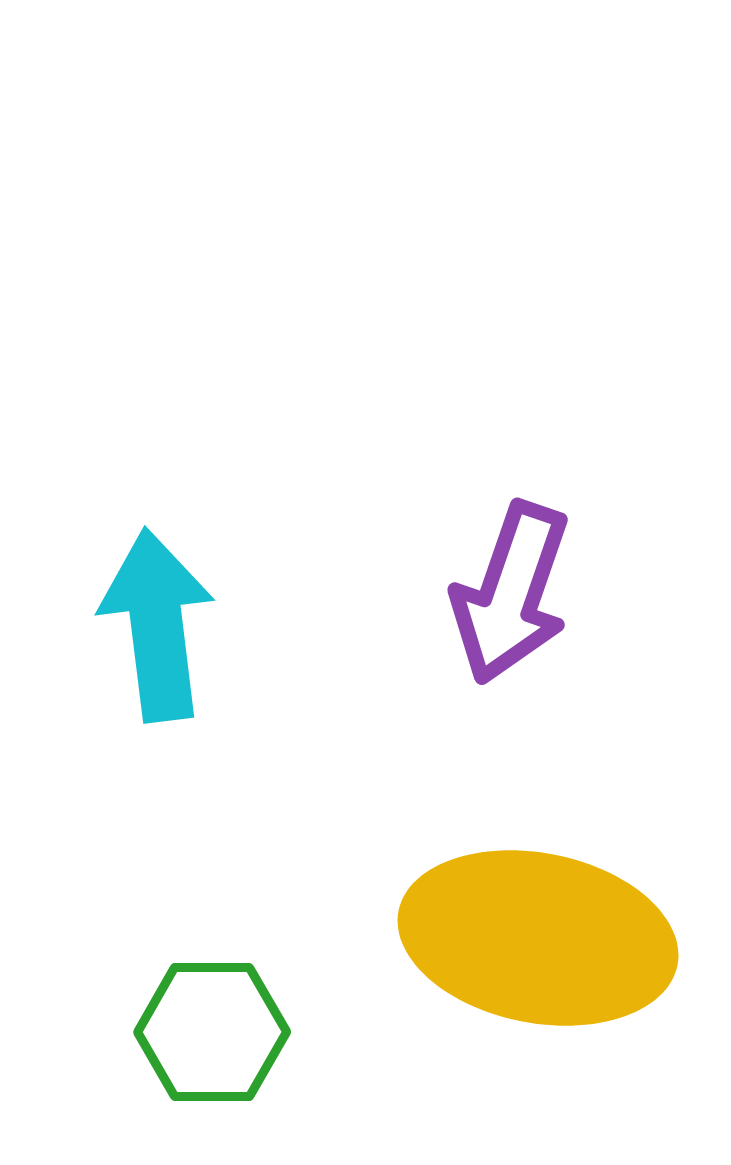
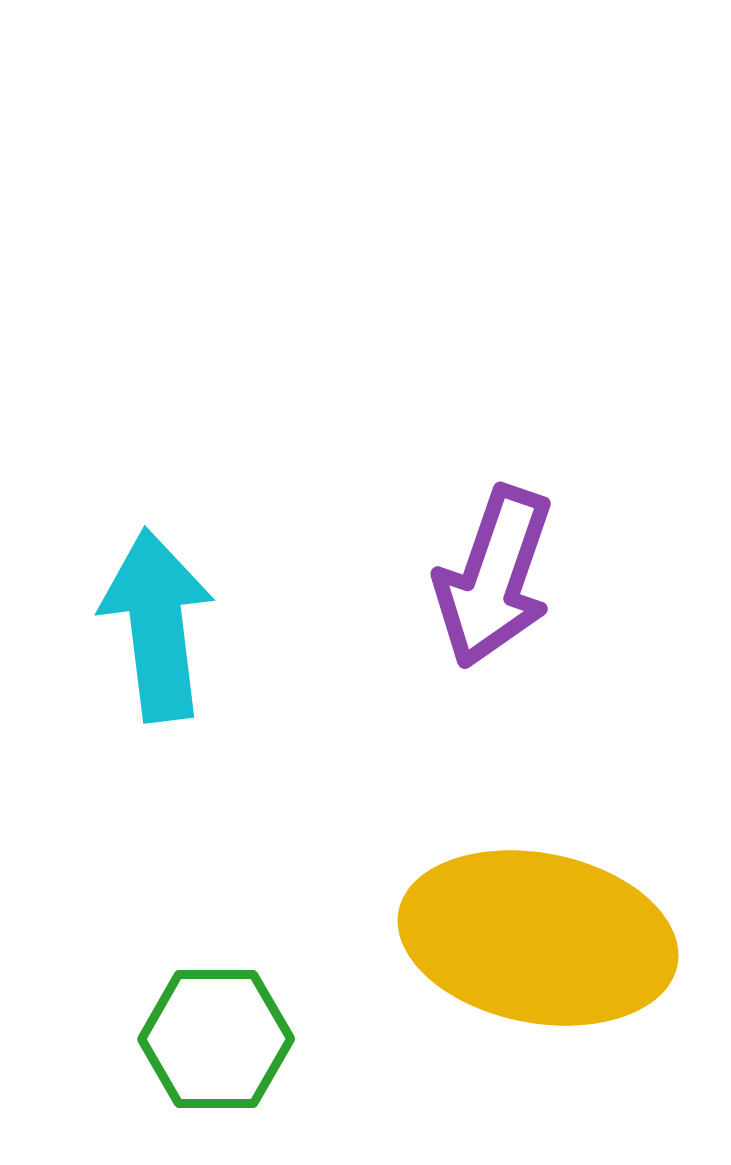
purple arrow: moved 17 px left, 16 px up
green hexagon: moved 4 px right, 7 px down
